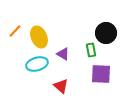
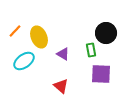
cyan ellipse: moved 13 px left, 3 px up; rotated 20 degrees counterclockwise
